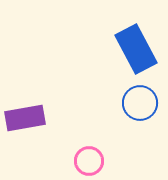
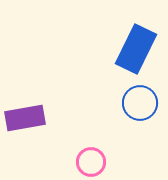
blue rectangle: rotated 54 degrees clockwise
pink circle: moved 2 px right, 1 px down
